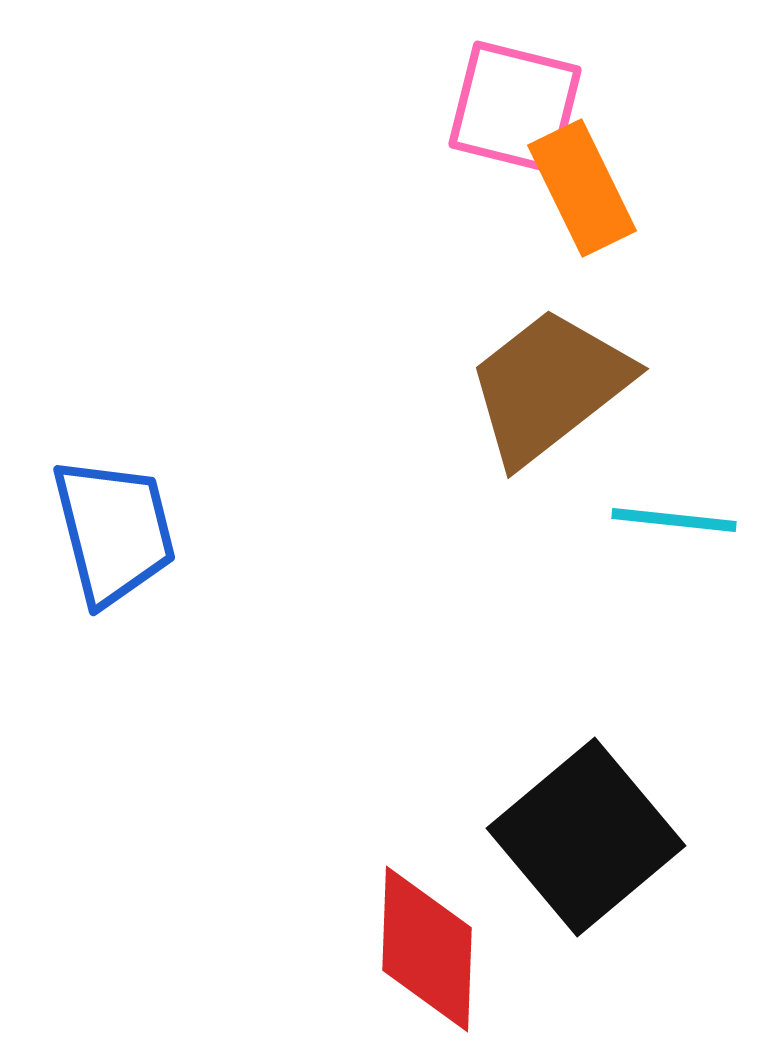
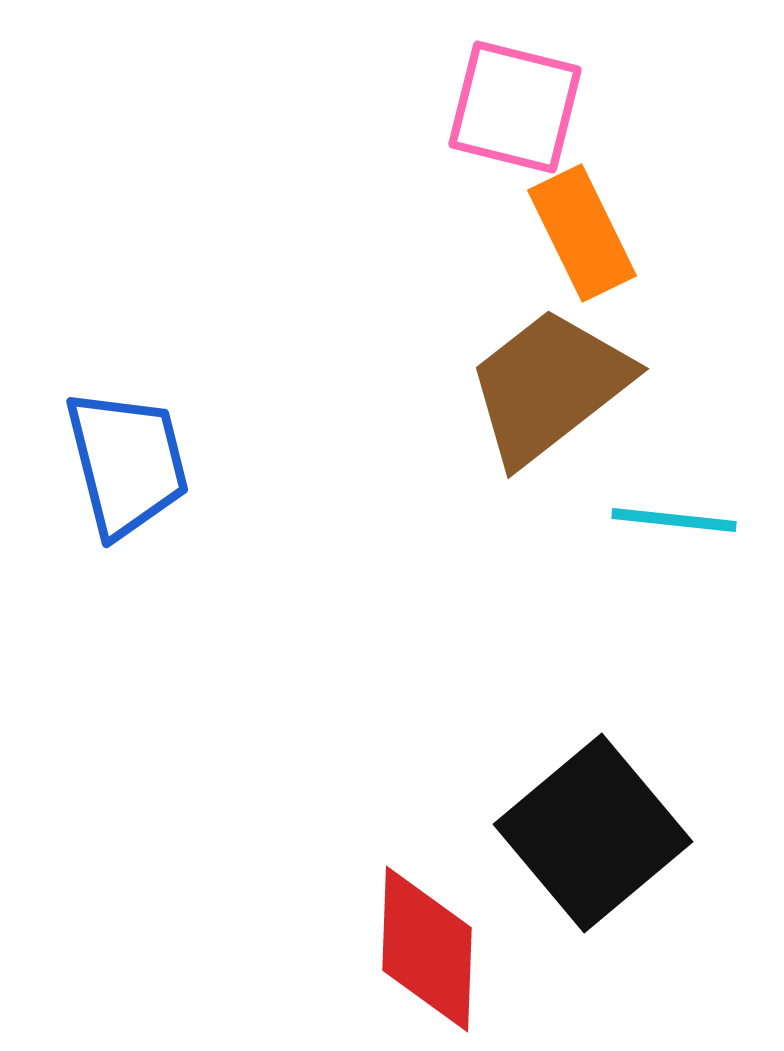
orange rectangle: moved 45 px down
blue trapezoid: moved 13 px right, 68 px up
black square: moved 7 px right, 4 px up
